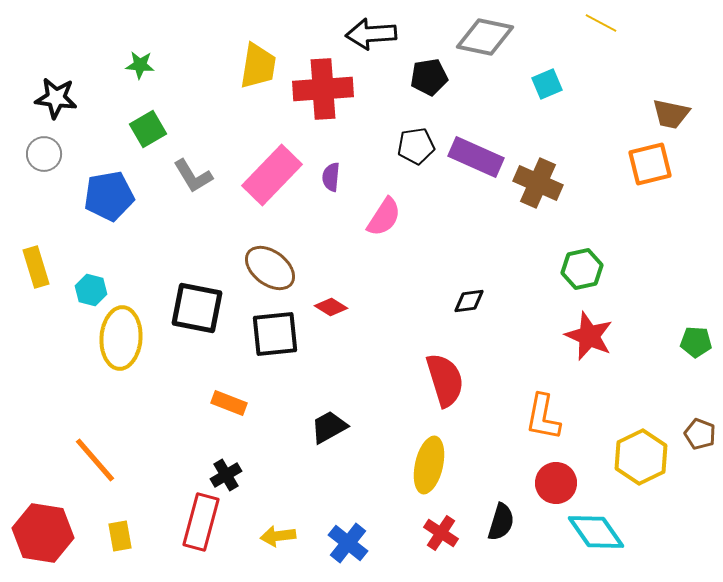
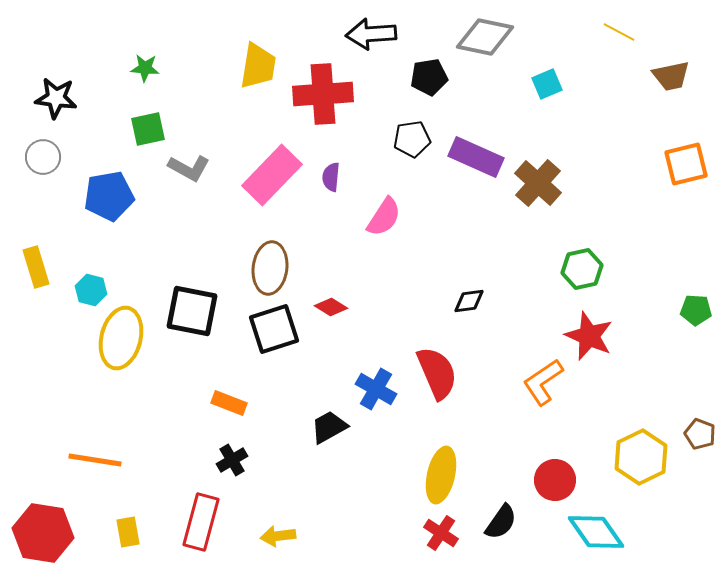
yellow line at (601, 23): moved 18 px right, 9 px down
green star at (140, 65): moved 5 px right, 3 px down
red cross at (323, 89): moved 5 px down
brown trapezoid at (671, 114): moved 38 px up; rotated 24 degrees counterclockwise
green square at (148, 129): rotated 18 degrees clockwise
black pentagon at (416, 146): moved 4 px left, 7 px up
gray circle at (44, 154): moved 1 px left, 3 px down
orange square at (650, 164): moved 36 px right
gray L-shape at (193, 176): moved 4 px left, 8 px up; rotated 30 degrees counterclockwise
brown cross at (538, 183): rotated 18 degrees clockwise
brown ellipse at (270, 268): rotated 60 degrees clockwise
black square at (197, 308): moved 5 px left, 3 px down
black square at (275, 334): moved 1 px left, 5 px up; rotated 12 degrees counterclockwise
yellow ellipse at (121, 338): rotated 10 degrees clockwise
green pentagon at (696, 342): moved 32 px up
red semicircle at (445, 380): moved 8 px left, 7 px up; rotated 6 degrees counterclockwise
orange L-shape at (543, 417): moved 35 px up; rotated 45 degrees clockwise
orange line at (95, 460): rotated 40 degrees counterclockwise
yellow ellipse at (429, 465): moved 12 px right, 10 px down
black cross at (226, 475): moved 6 px right, 15 px up
red circle at (556, 483): moved 1 px left, 3 px up
black semicircle at (501, 522): rotated 18 degrees clockwise
yellow rectangle at (120, 536): moved 8 px right, 4 px up
blue cross at (348, 543): moved 28 px right, 154 px up; rotated 9 degrees counterclockwise
